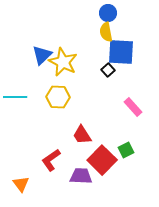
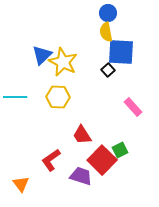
green square: moved 6 px left
purple trapezoid: rotated 15 degrees clockwise
